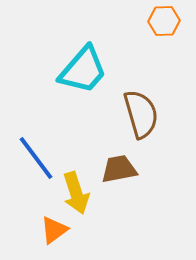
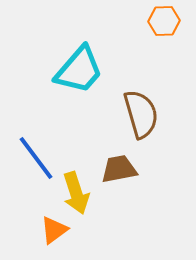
cyan trapezoid: moved 4 px left
